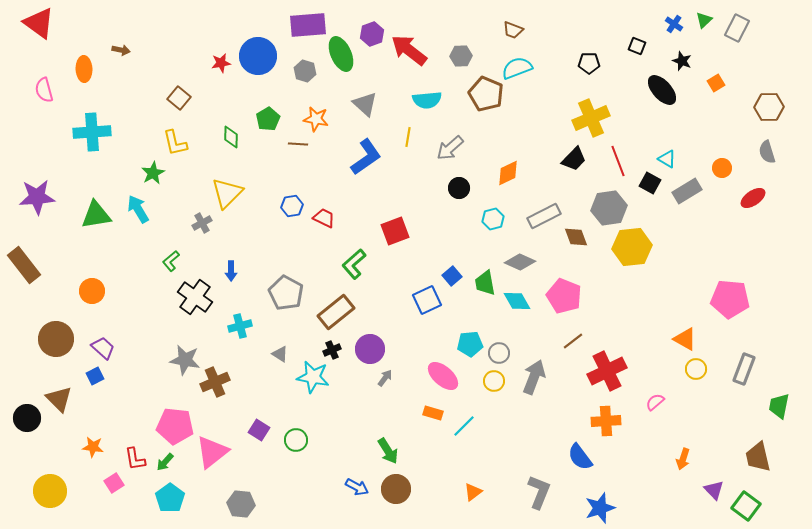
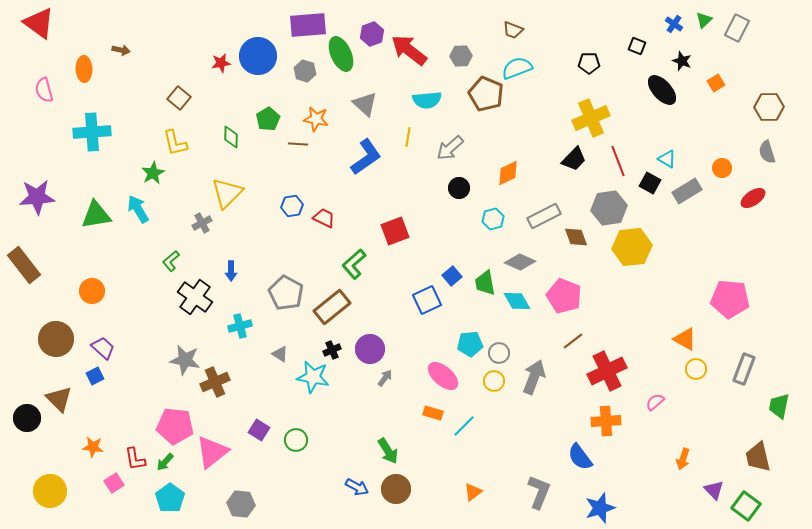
brown rectangle at (336, 312): moved 4 px left, 5 px up
